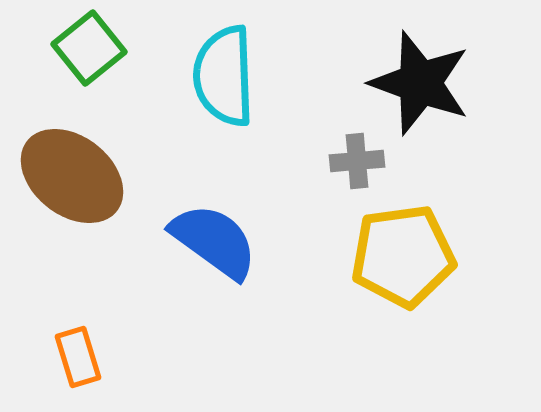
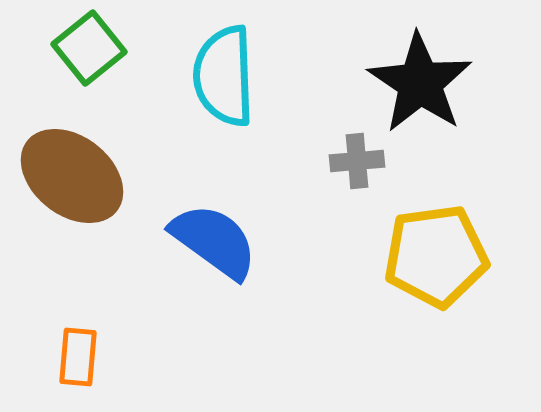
black star: rotated 14 degrees clockwise
yellow pentagon: moved 33 px right
orange rectangle: rotated 22 degrees clockwise
